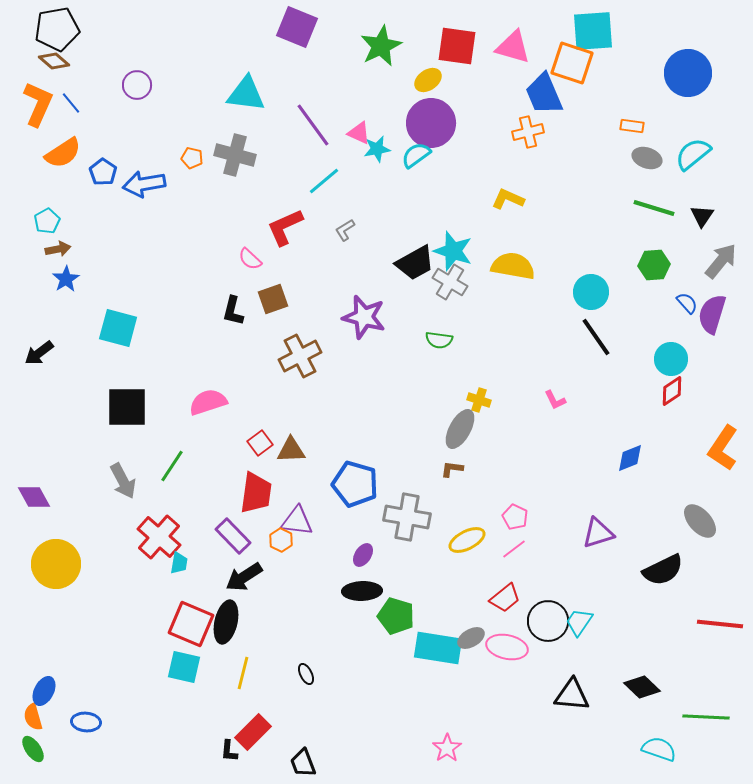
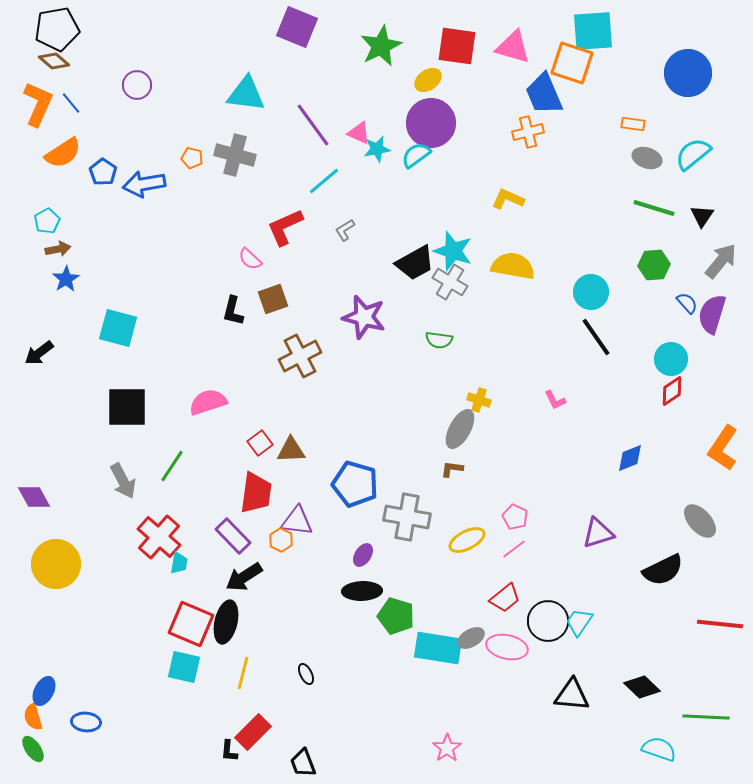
orange rectangle at (632, 126): moved 1 px right, 2 px up
